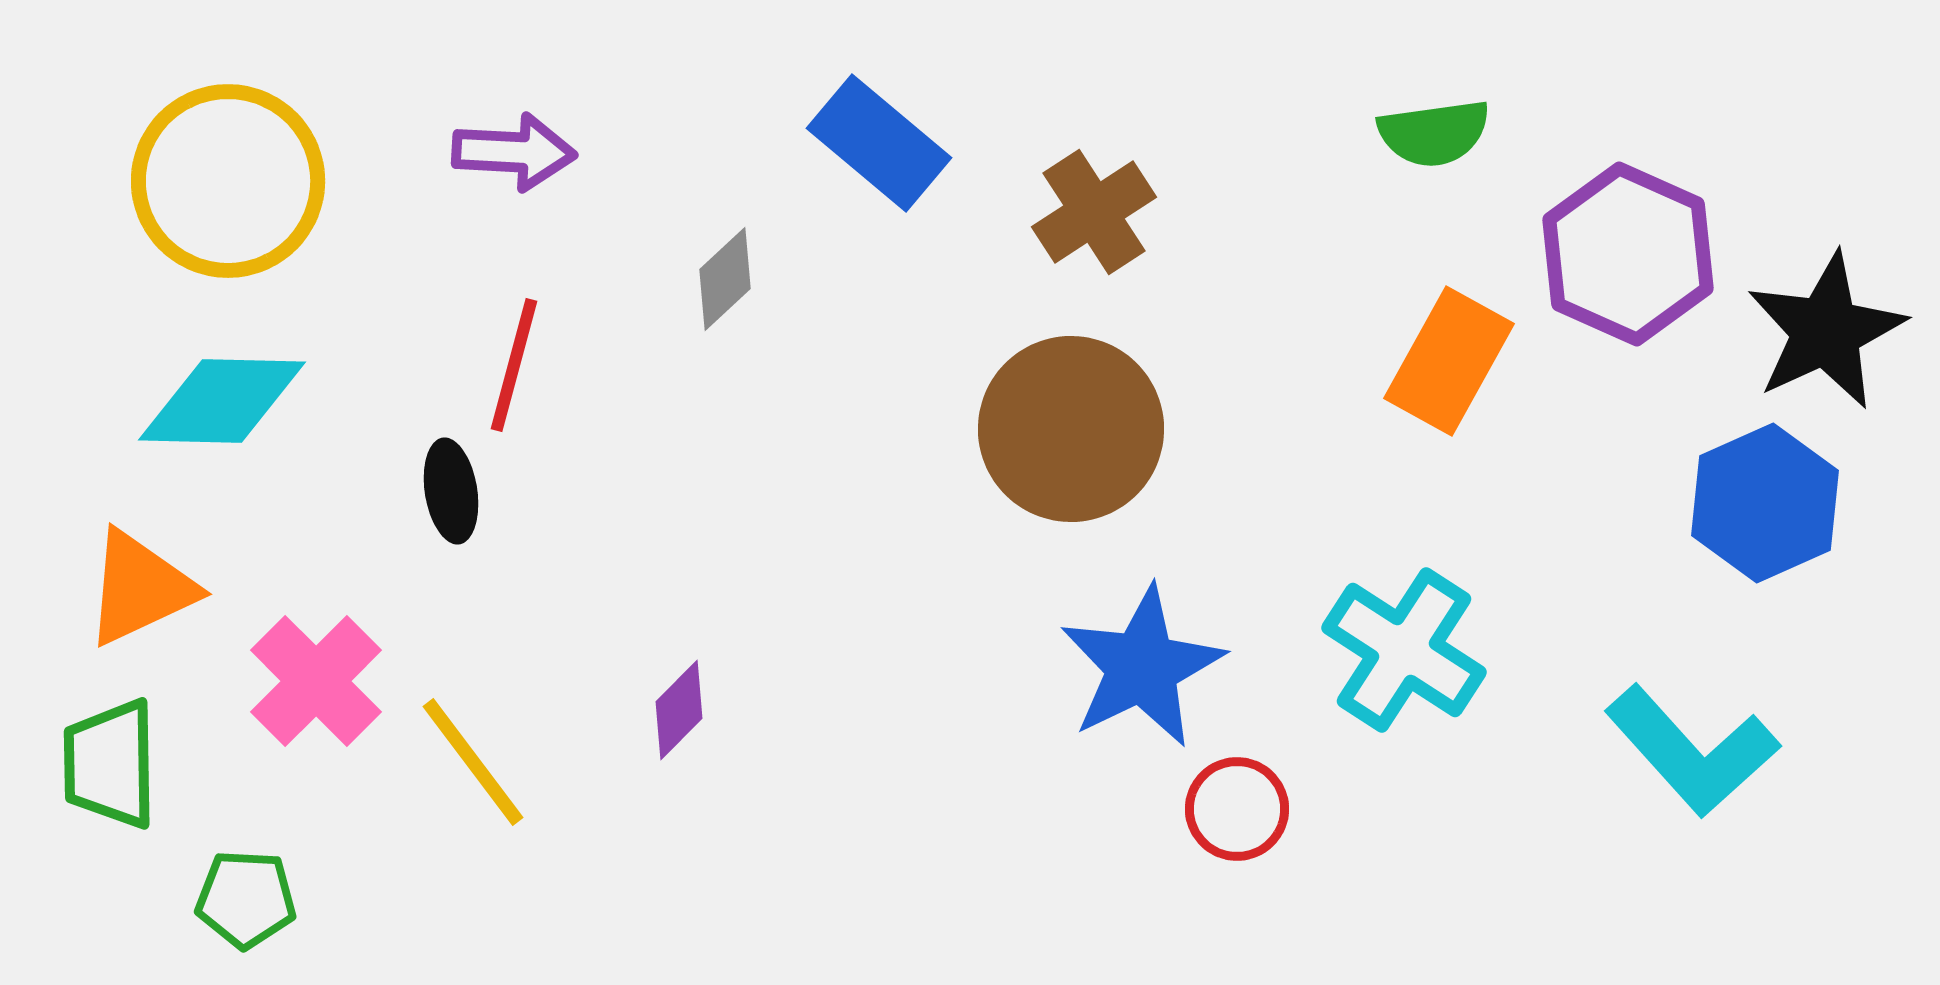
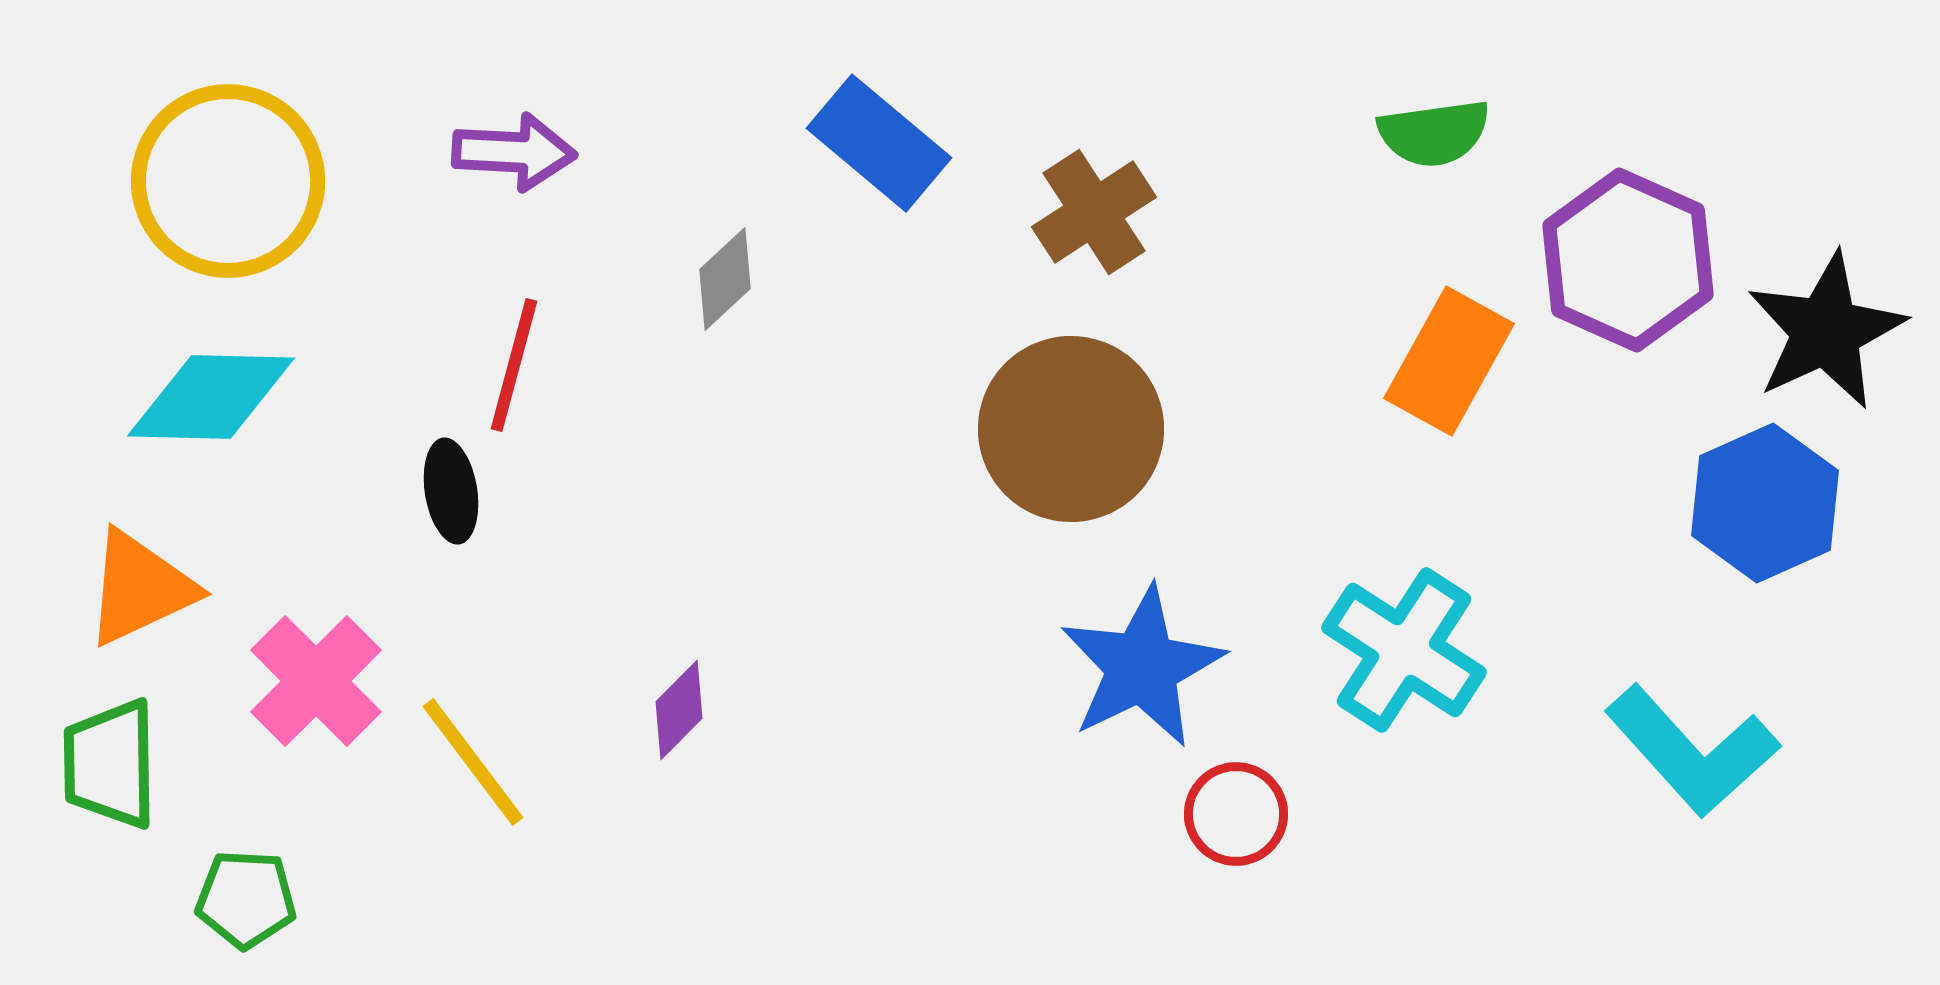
purple hexagon: moved 6 px down
cyan diamond: moved 11 px left, 4 px up
red circle: moved 1 px left, 5 px down
